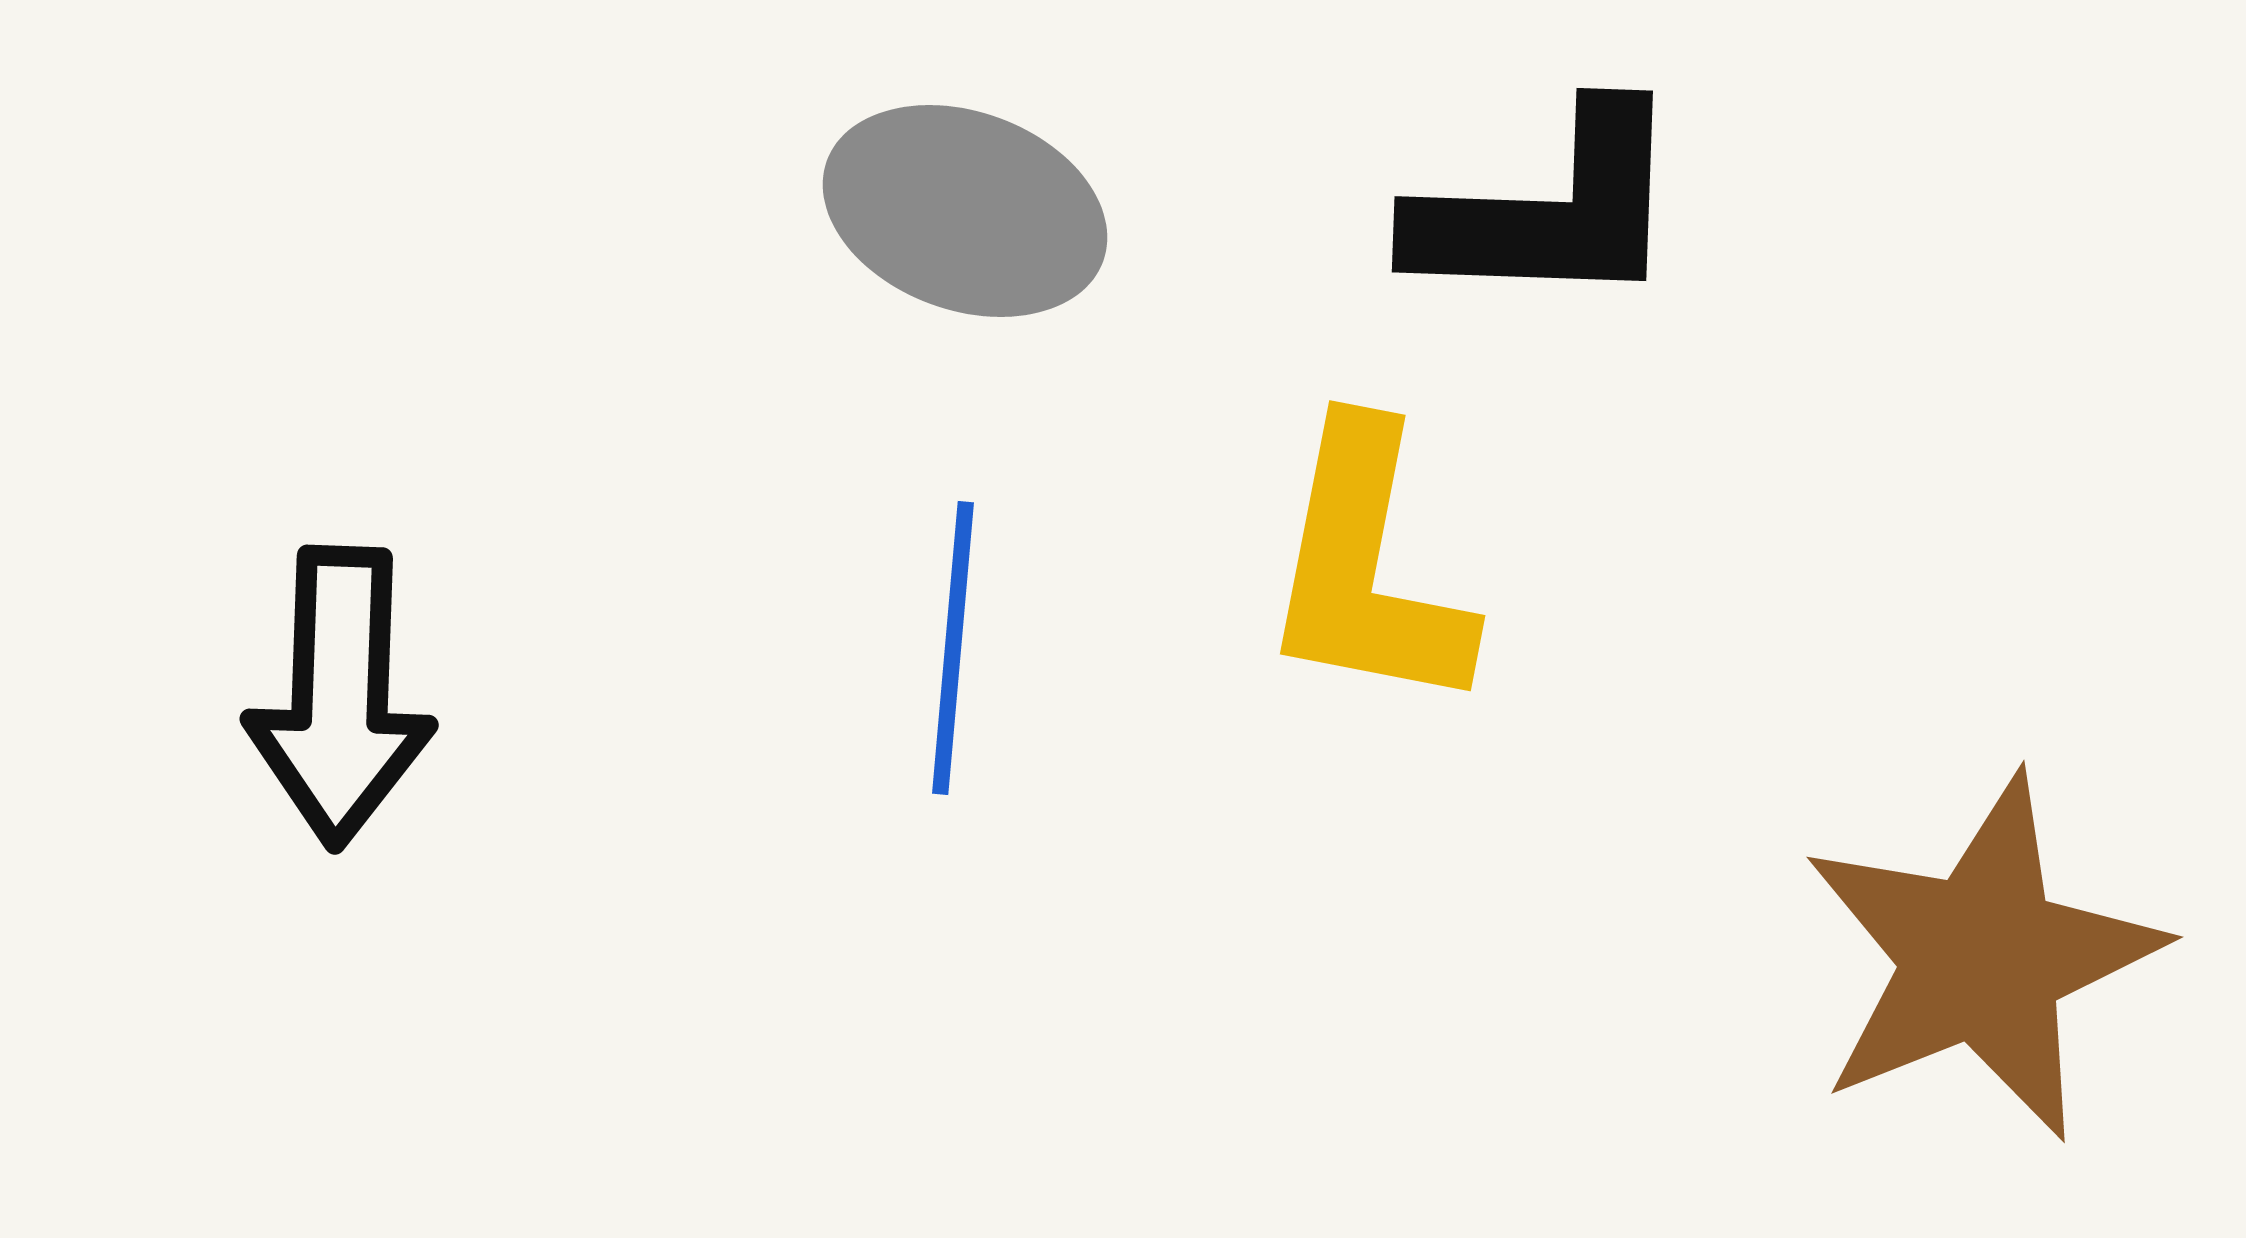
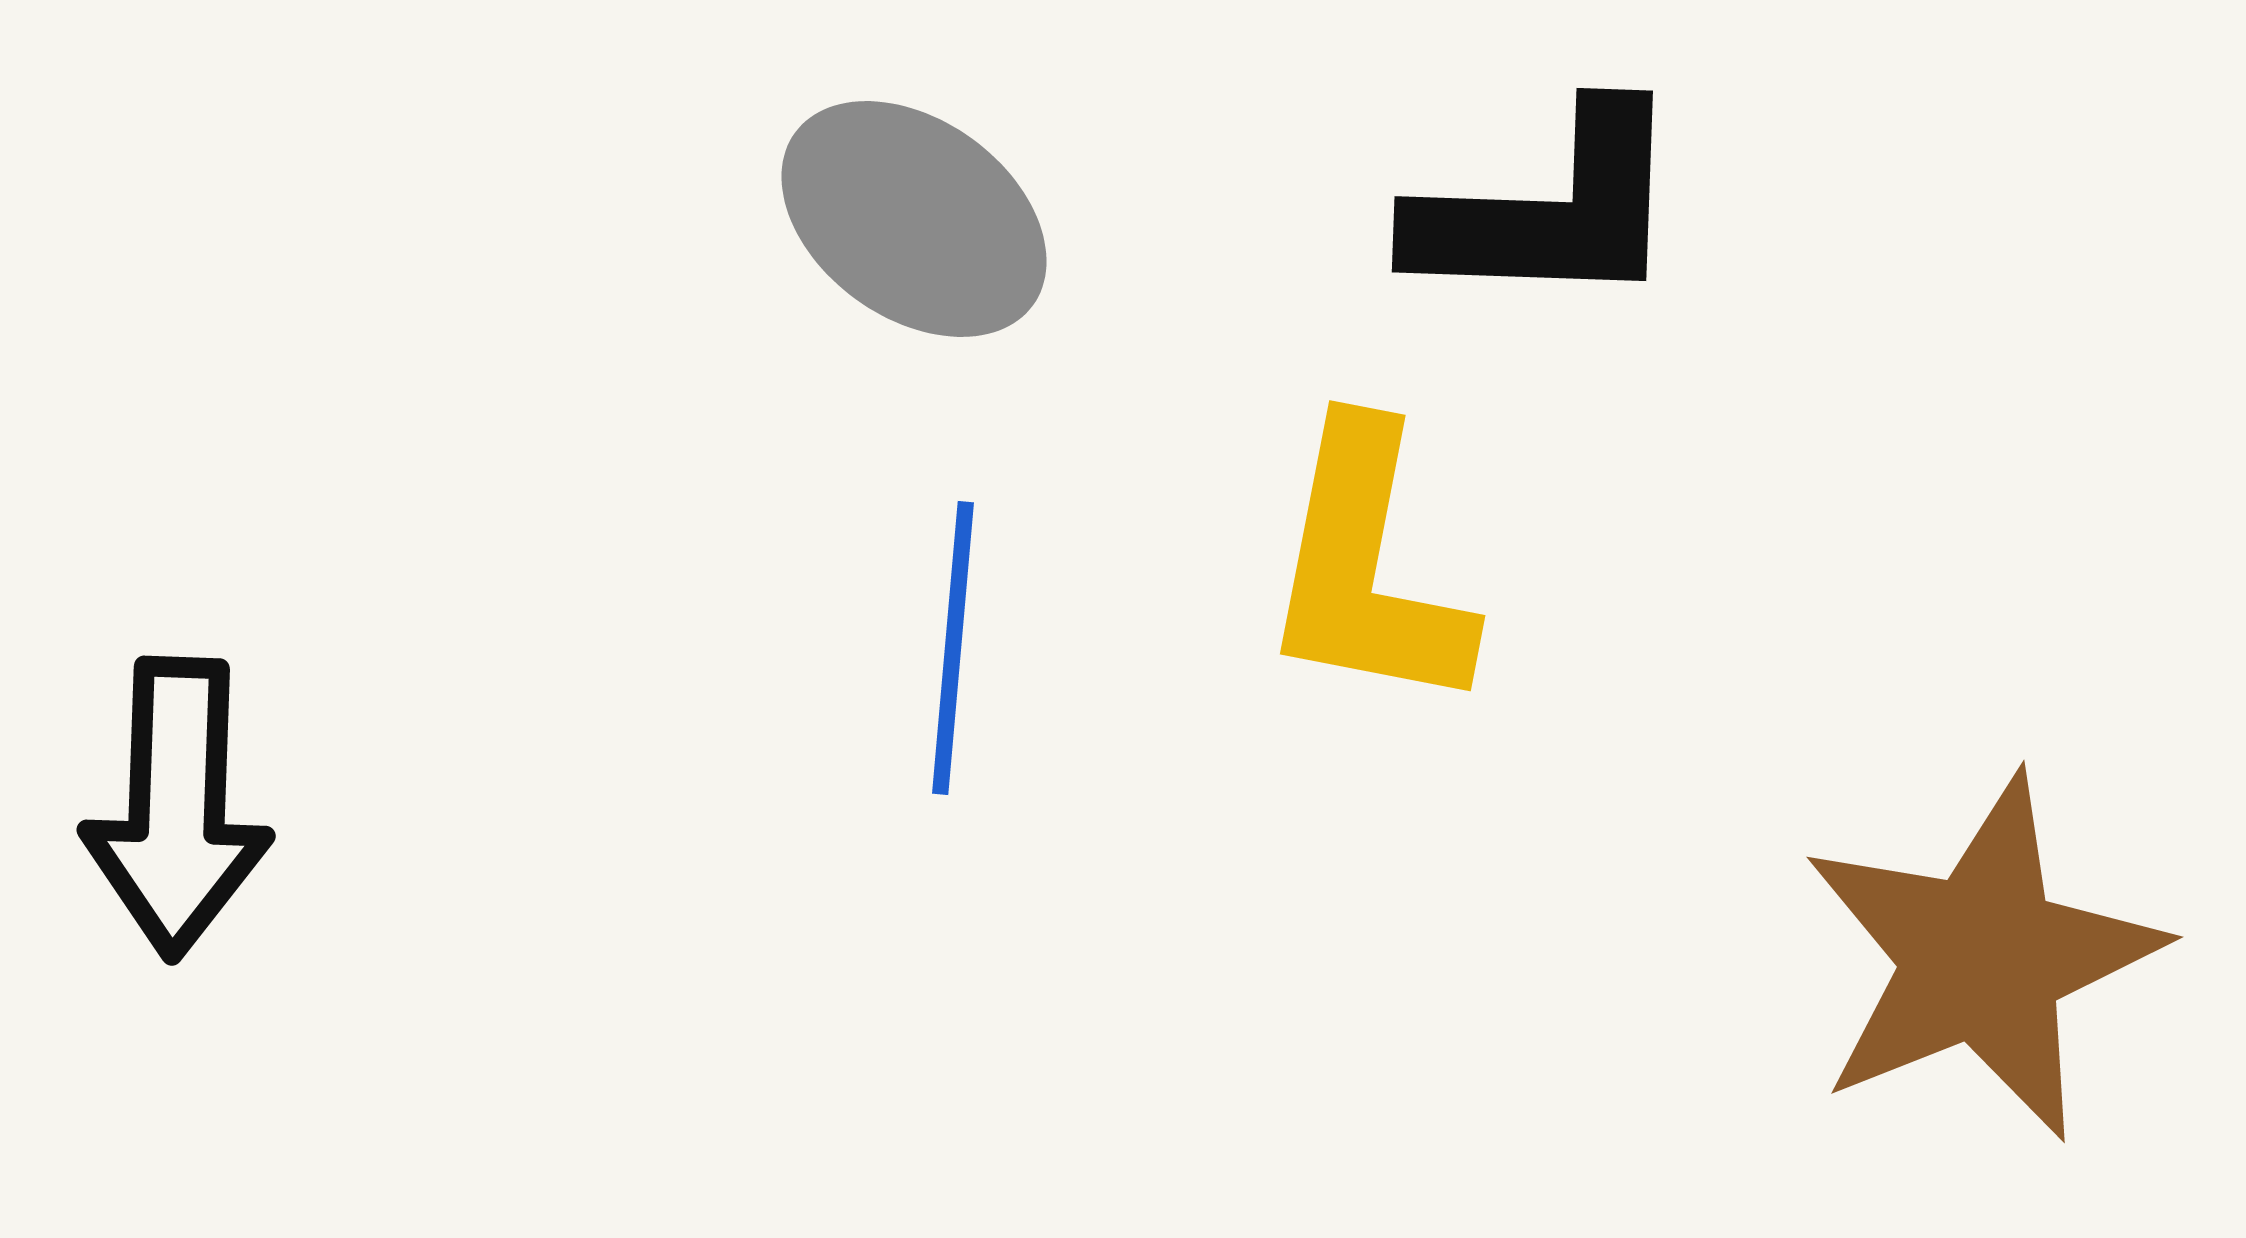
gray ellipse: moved 51 px left, 8 px down; rotated 16 degrees clockwise
black arrow: moved 163 px left, 111 px down
